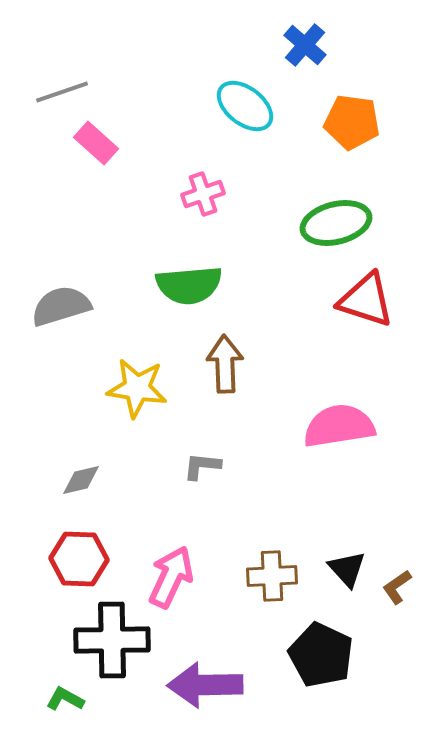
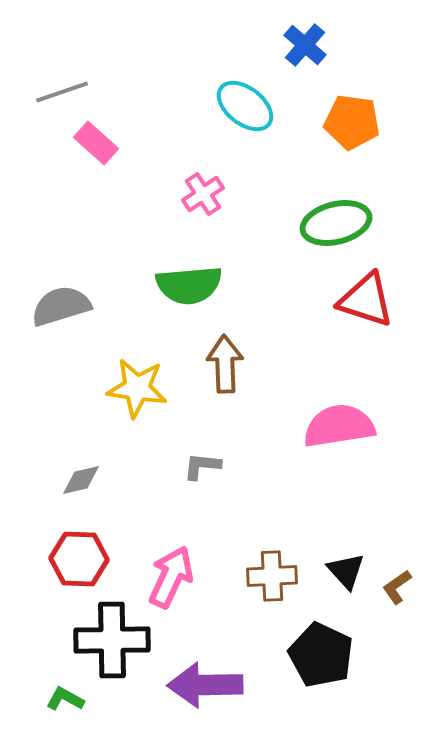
pink cross: rotated 15 degrees counterclockwise
black triangle: moved 1 px left, 2 px down
